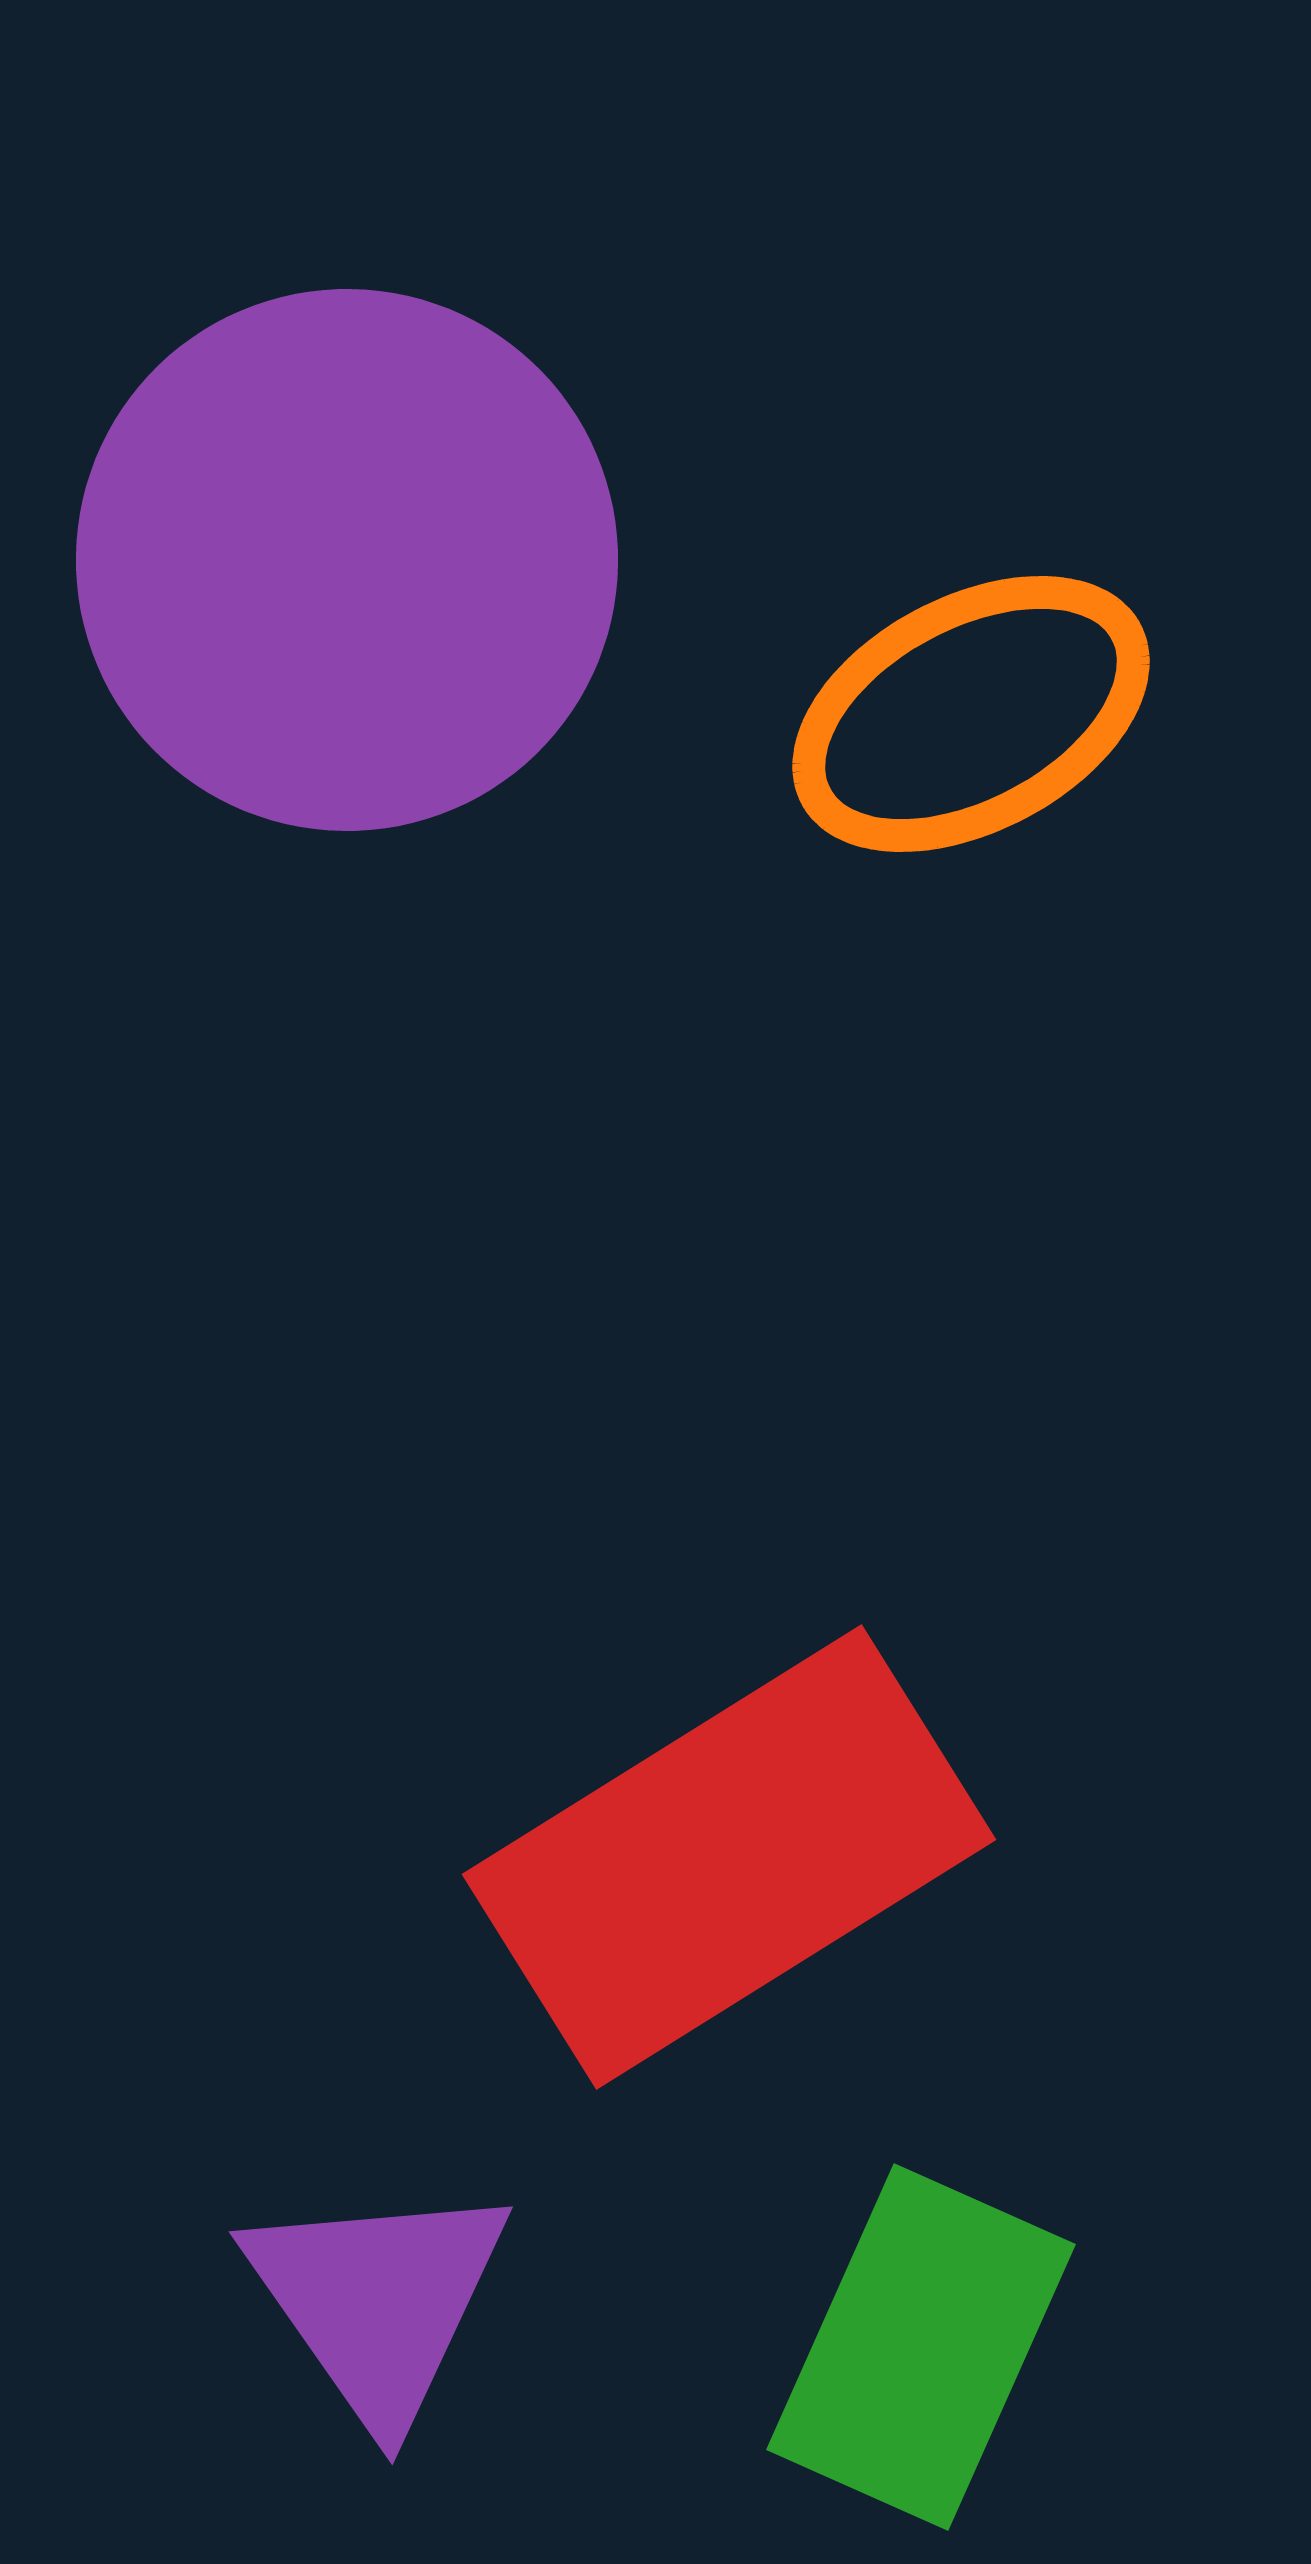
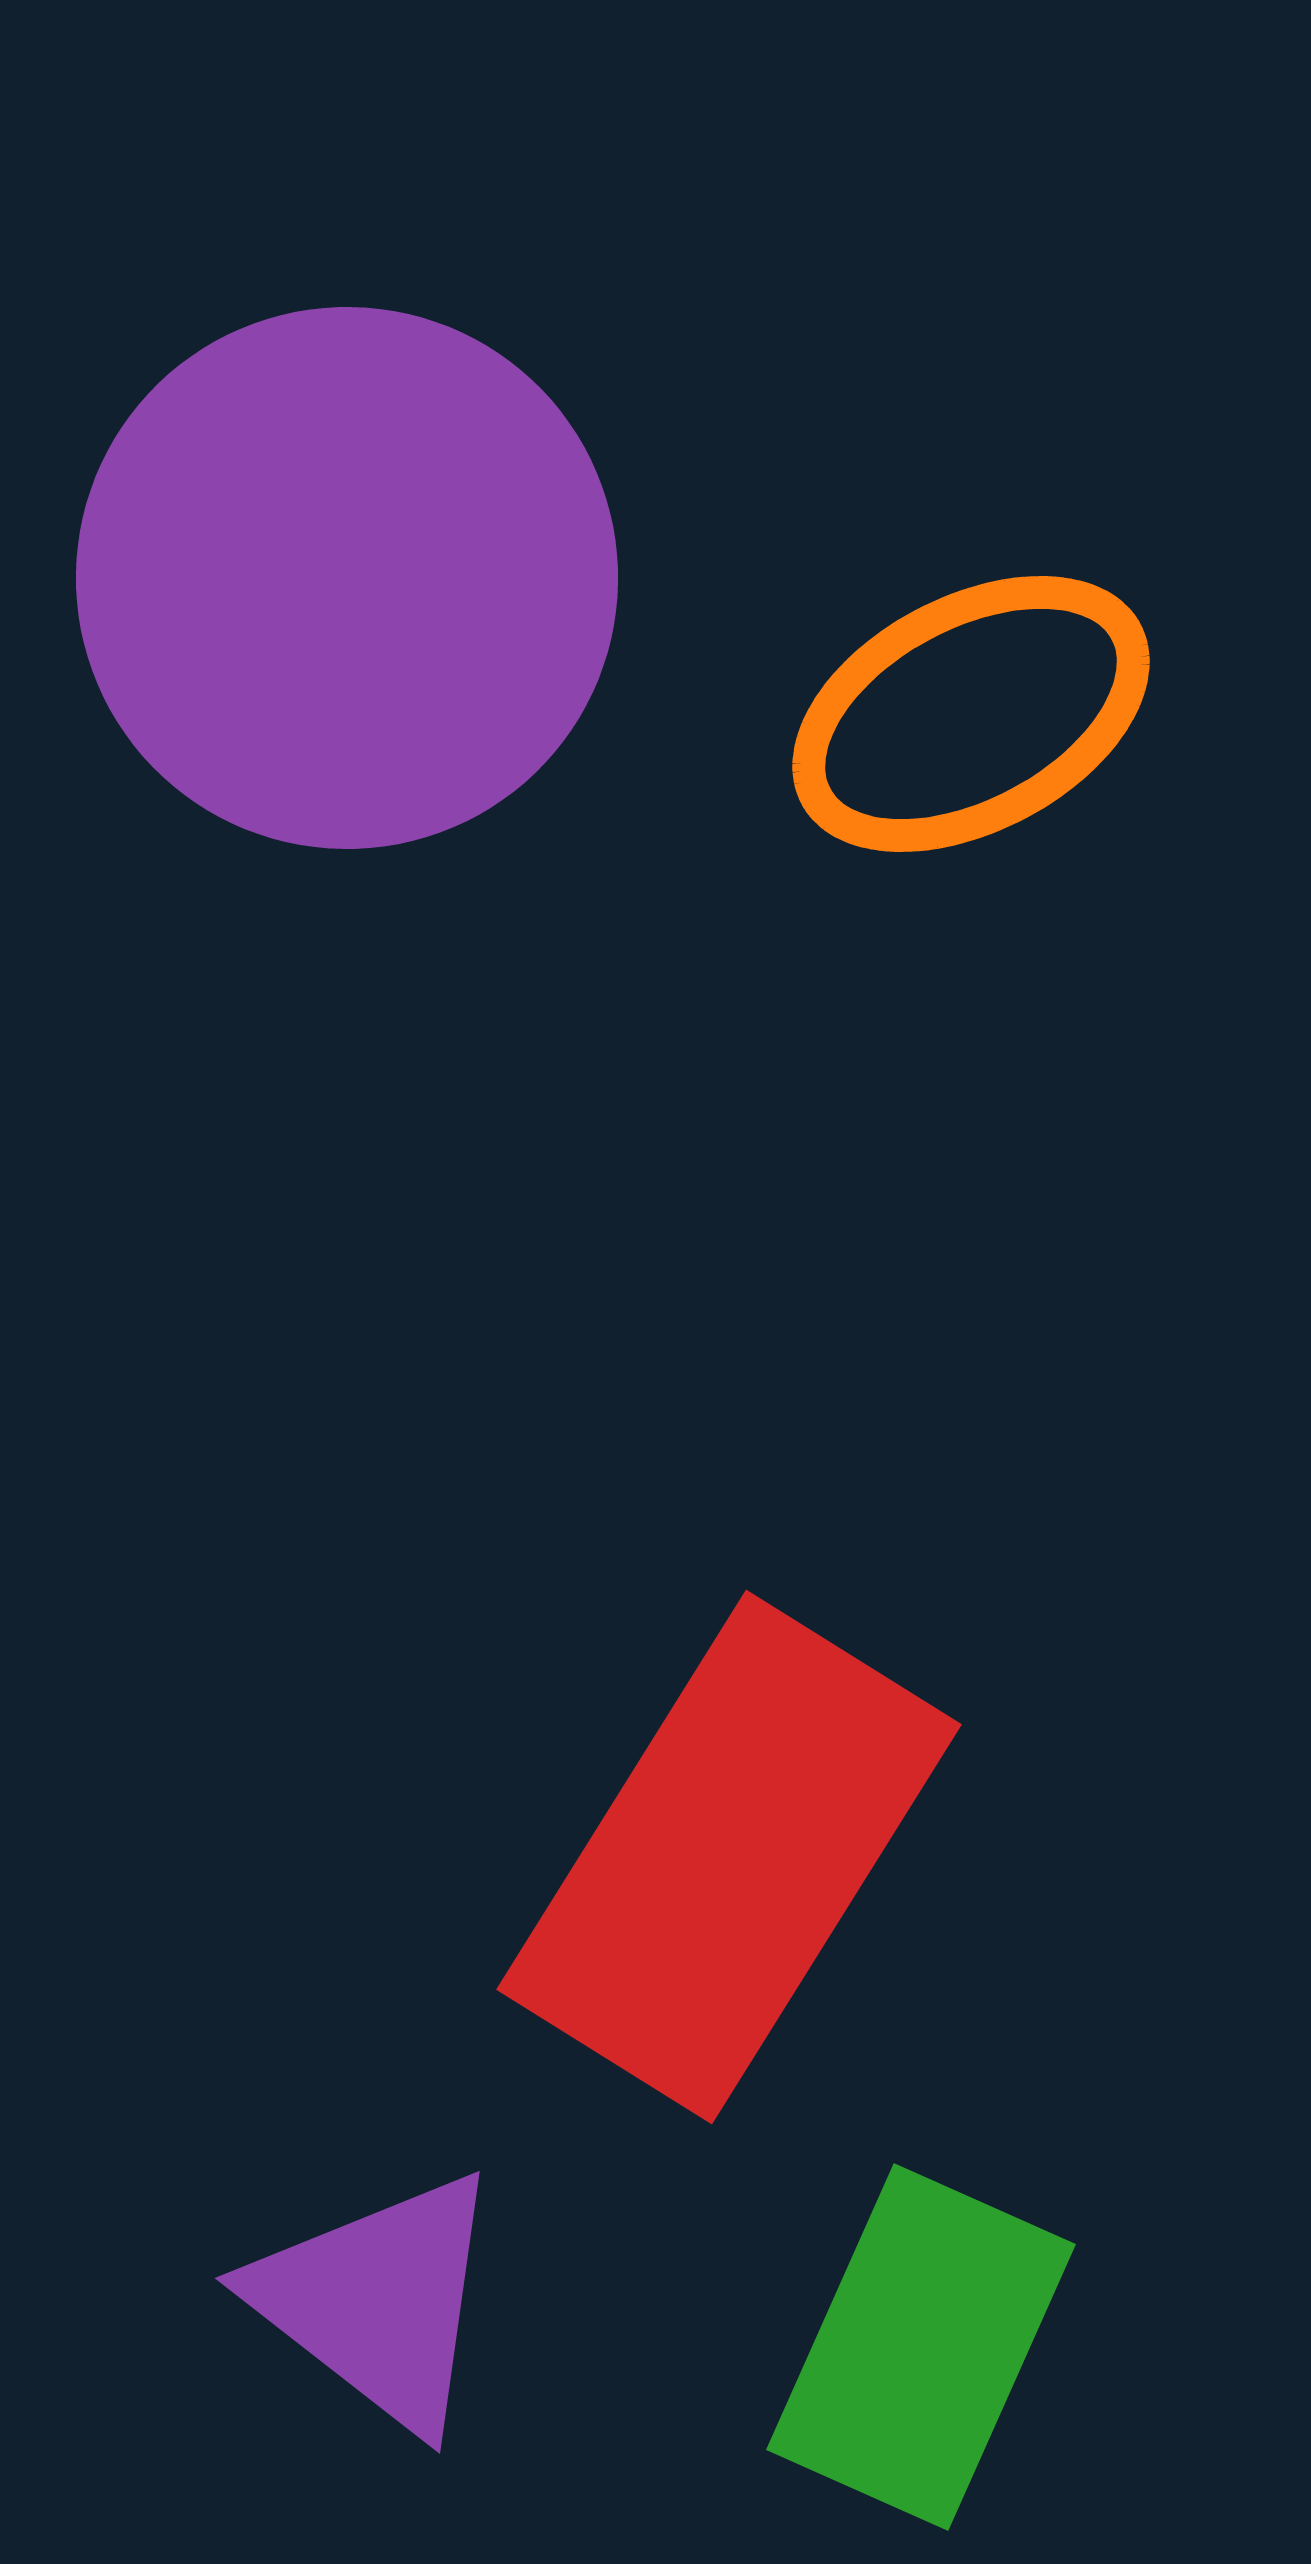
purple circle: moved 18 px down
red rectangle: rotated 26 degrees counterclockwise
purple triangle: rotated 17 degrees counterclockwise
